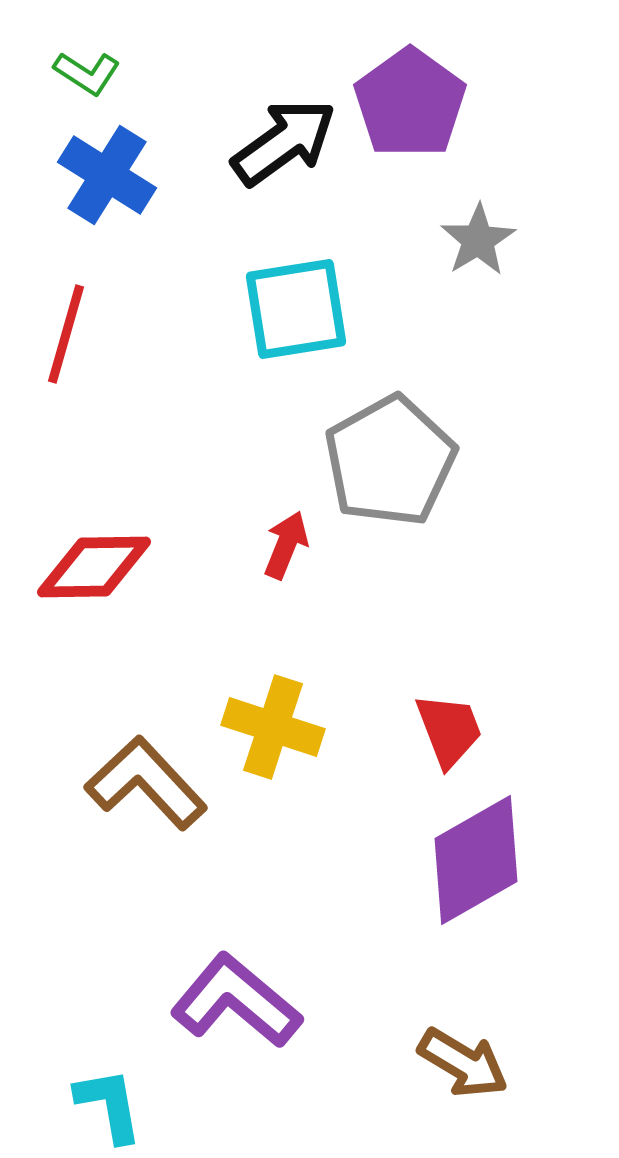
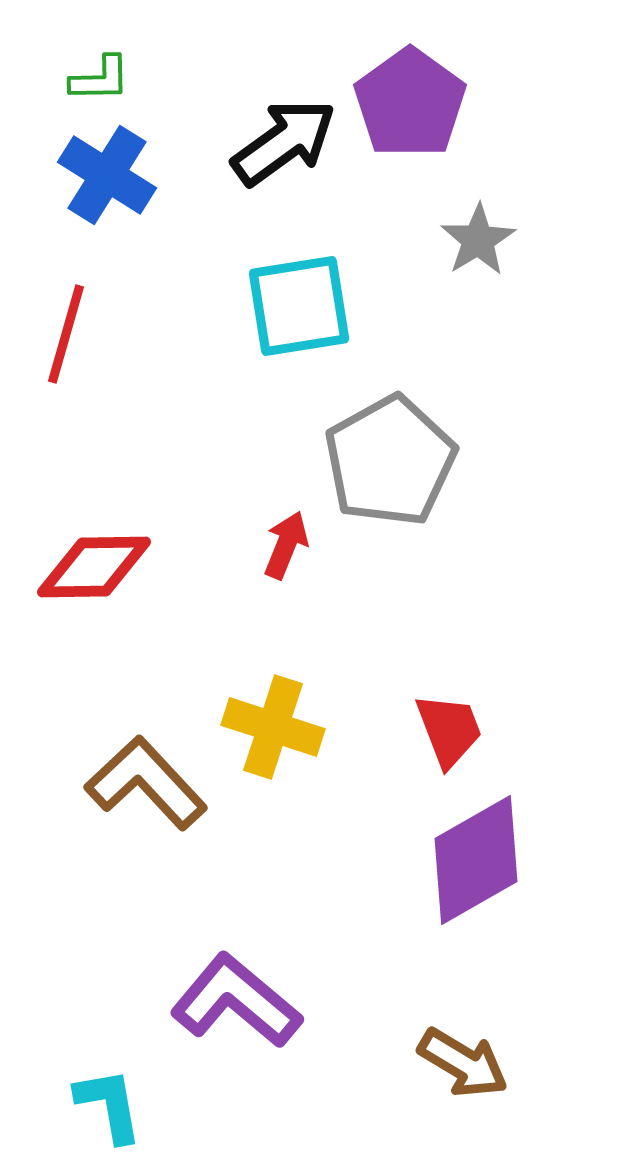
green L-shape: moved 13 px right, 6 px down; rotated 34 degrees counterclockwise
cyan square: moved 3 px right, 3 px up
